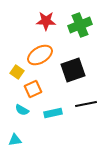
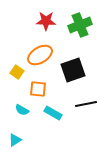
orange square: moved 5 px right; rotated 30 degrees clockwise
cyan rectangle: rotated 42 degrees clockwise
cyan triangle: rotated 24 degrees counterclockwise
